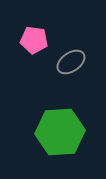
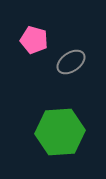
pink pentagon: rotated 8 degrees clockwise
